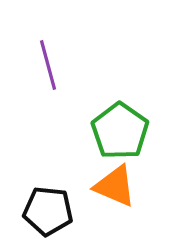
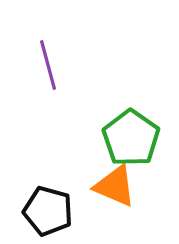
green pentagon: moved 11 px right, 7 px down
black pentagon: rotated 9 degrees clockwise
